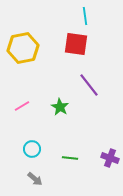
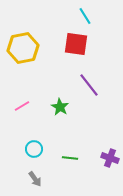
cyan line: rotated 24 degrees counterclockwise
cyan circle: moved 2 px right
gray arrow: rotated 14 degrees clockwise
